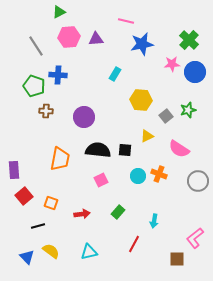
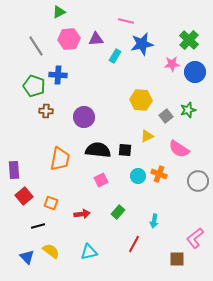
pink hexagon: moved 2 px down
cyan rectangle: moved 18 px up
